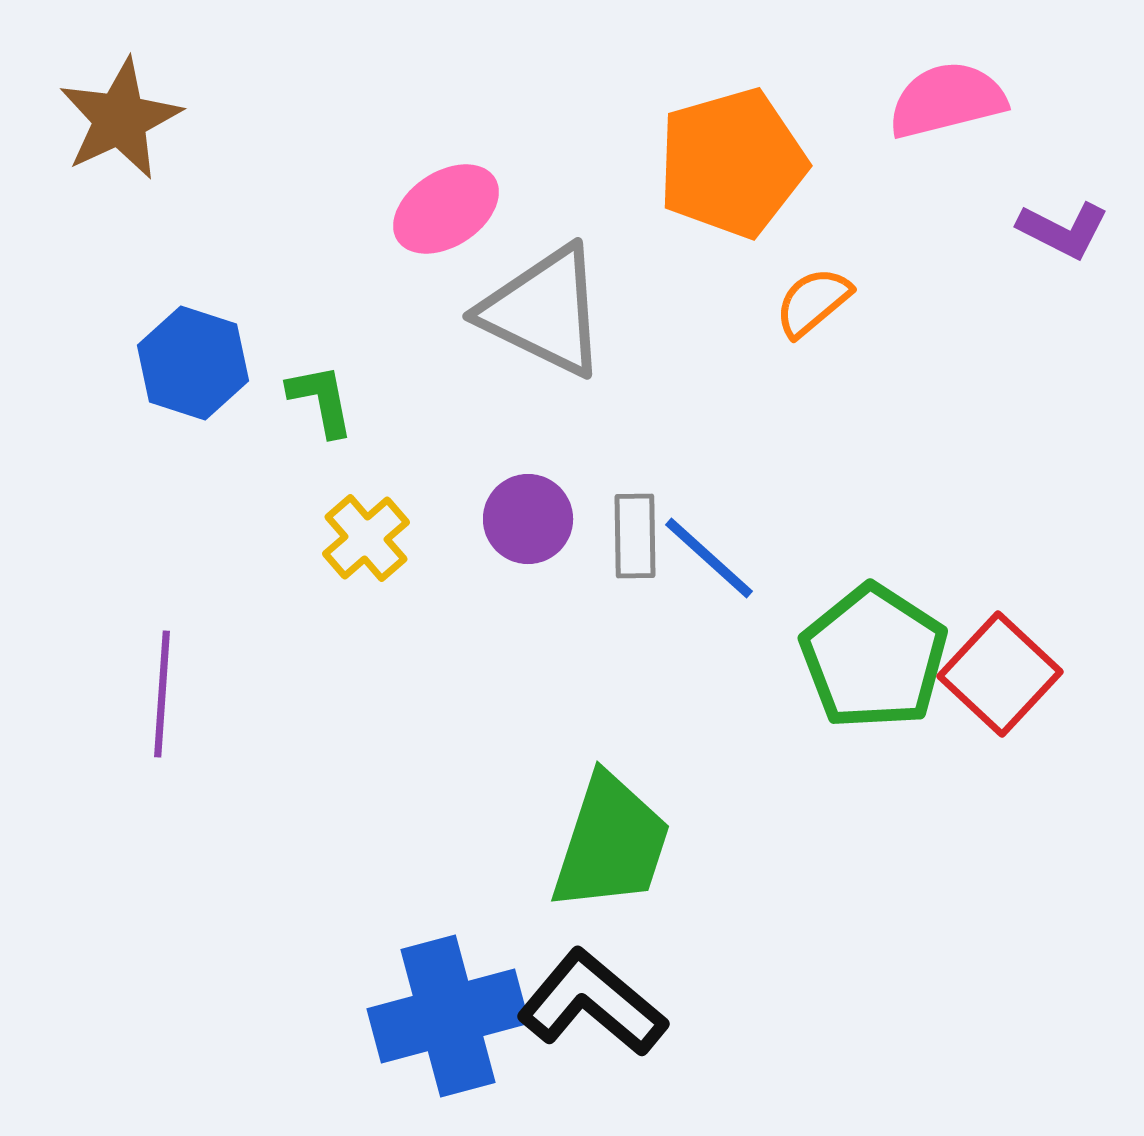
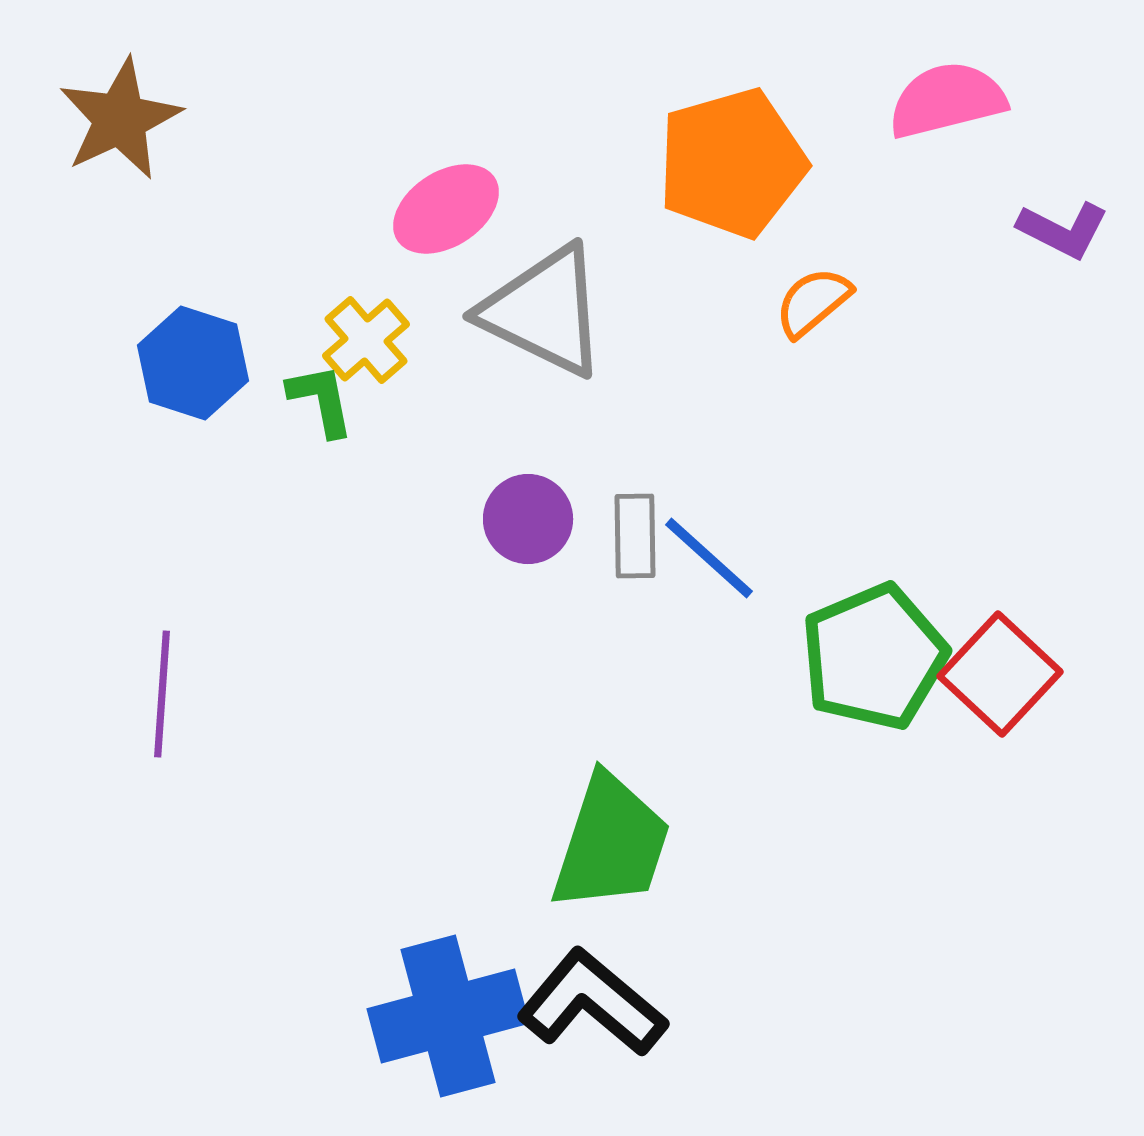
yellow cross: moved 198 px up
green pentagon: rotated 16 degrees clockwise
